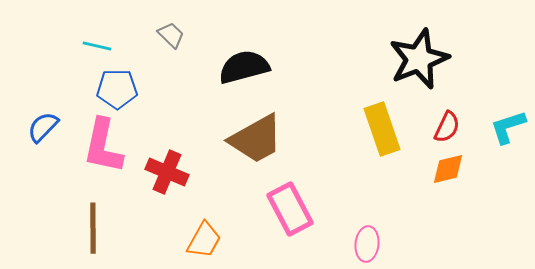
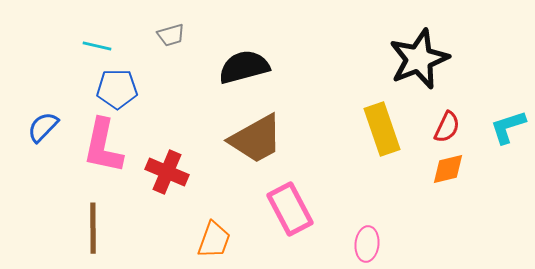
gray trapezoid: rotated 120 degrees clockwise
orange trapezoid: moved 10 px right; rotated 9 degrees counterclockwise
